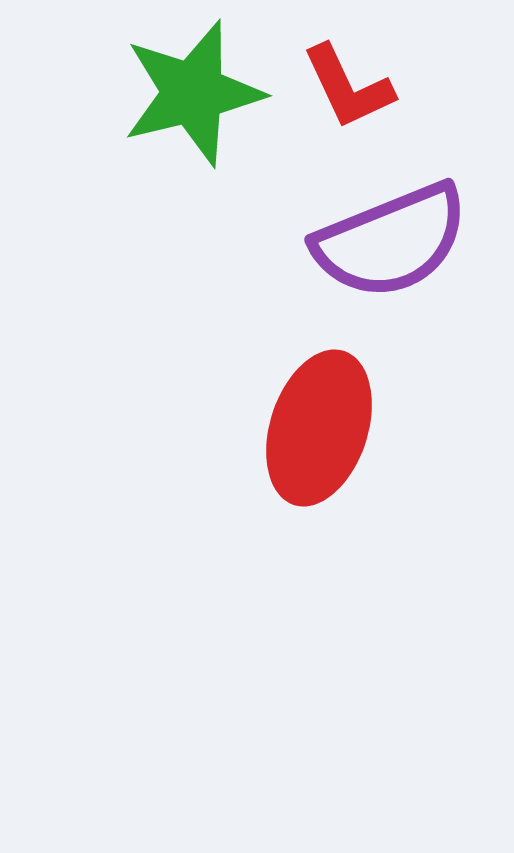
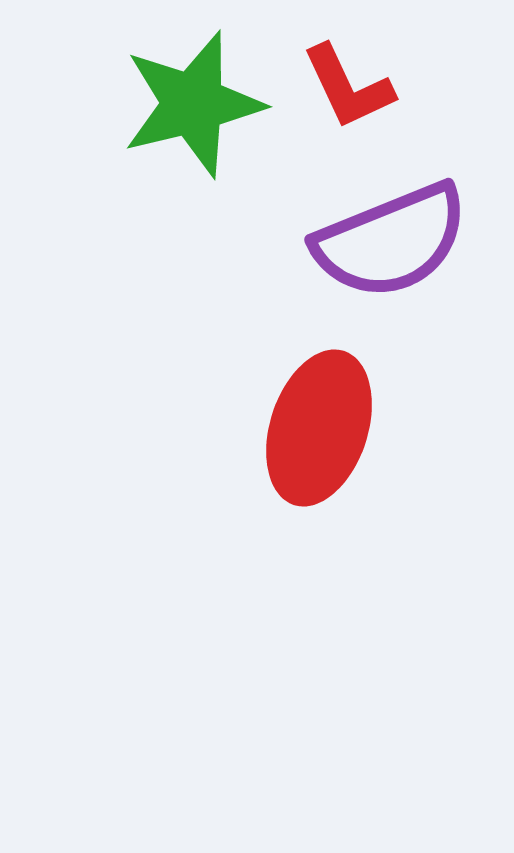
green star: moved 11 px down
